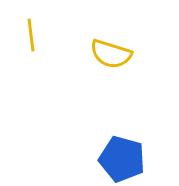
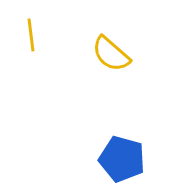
yellow semicircle: rotated 24 degrees clockwise
